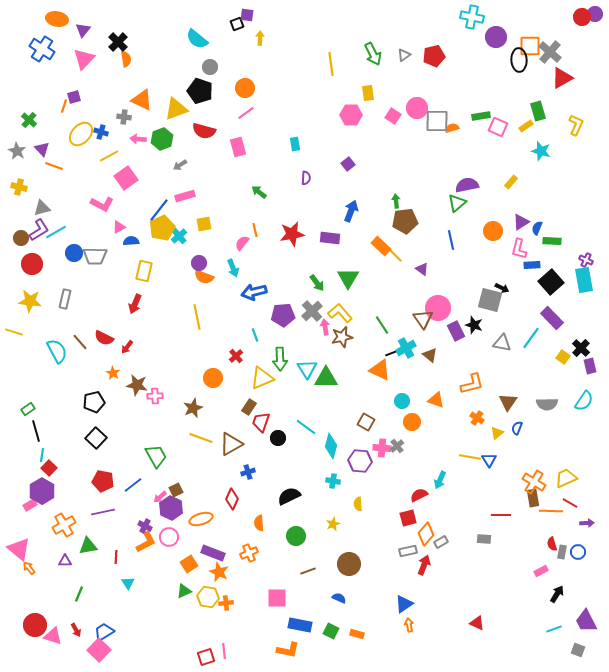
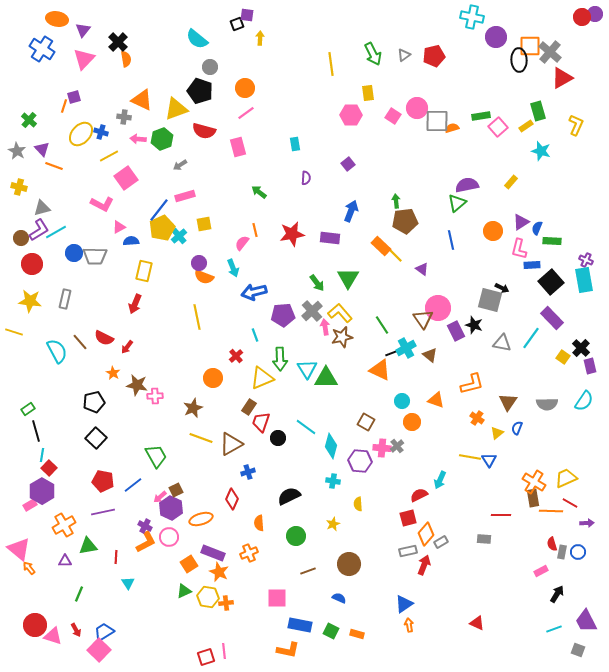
pink square at (498, 127): rotated 24 degrees clockwise
